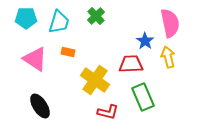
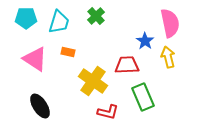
red trapezoid: moved 4 px left, 1 px down
yellow cross: moved 2 px left, 1 px down
